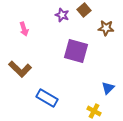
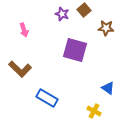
purple star: moved 1 px up
pink arrow: moved 1 px down
purple square: moved 1 px left, 1 px up
blue triangle: rotated 40 degrees counterclockwise
